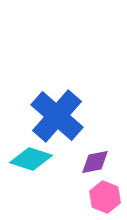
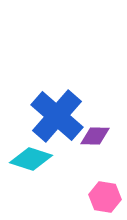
purple diamond: moved 26 px up; rotated 12 degrees clockwise
pink hexagon: rotated 12 degrees counterclockwise
